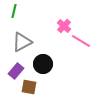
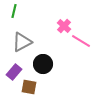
purple rectangle: moved 2 px left, 1 px down
